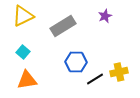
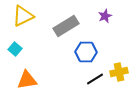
gray rectangle: moved 3 px right
cyan square: moved 8 px left, 3 px up
blue hexagon: moved 10 px right, 10 px up
